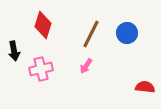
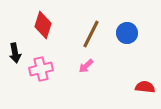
black arrow: moved 1 px right, 2 px down
pink arrow: rotated 14 degrees clockwise
